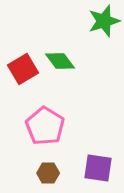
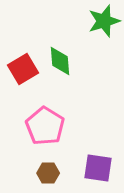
green diamond: rotated 32 degrees clockwise
